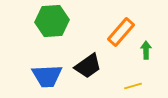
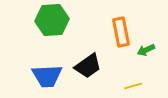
green hexagon: moved 1 px up
orange rectangle: rotated 52 degrees counterclockwise
green arrow: rotated 114 degrees counterclockwise
